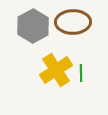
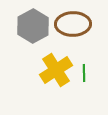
brown ellipse: moved 2 px down
green line: moved 3 px right
